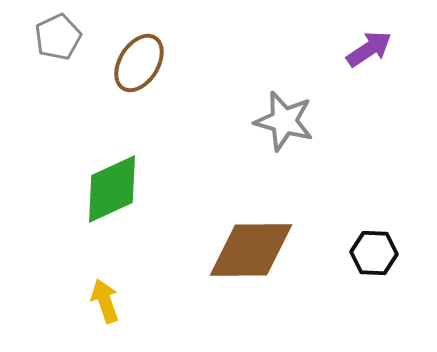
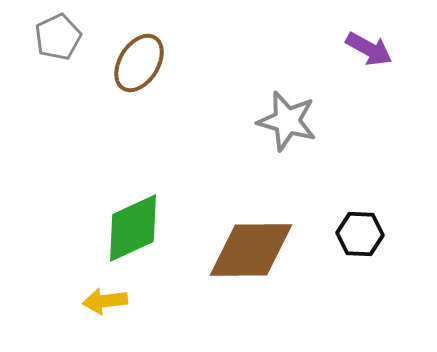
purple arrow: rotated 63 degrees clockwise
gray star: moved 3 px right
green diamond: moved 21 px right, 39 px down
black hexagon: moved 14 px left, 19 px up
yellow arrow: rotated 78 degrees counterclockwise
